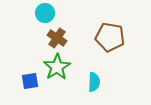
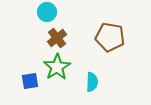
cyan circle: moved 2 px right, 1 px up
brown cross: rotated 18 degrees clockwise
cyan semicircle: moved 2 px left
